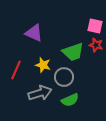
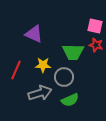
purple triangle: moved 1 px down
green trapezoid: rotated 20 degrees clockwise
yellow star: rotated 14 degrees counterclockwise
